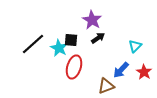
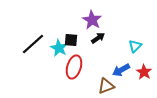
blue arrow: rotated 18 degrees clockwise
